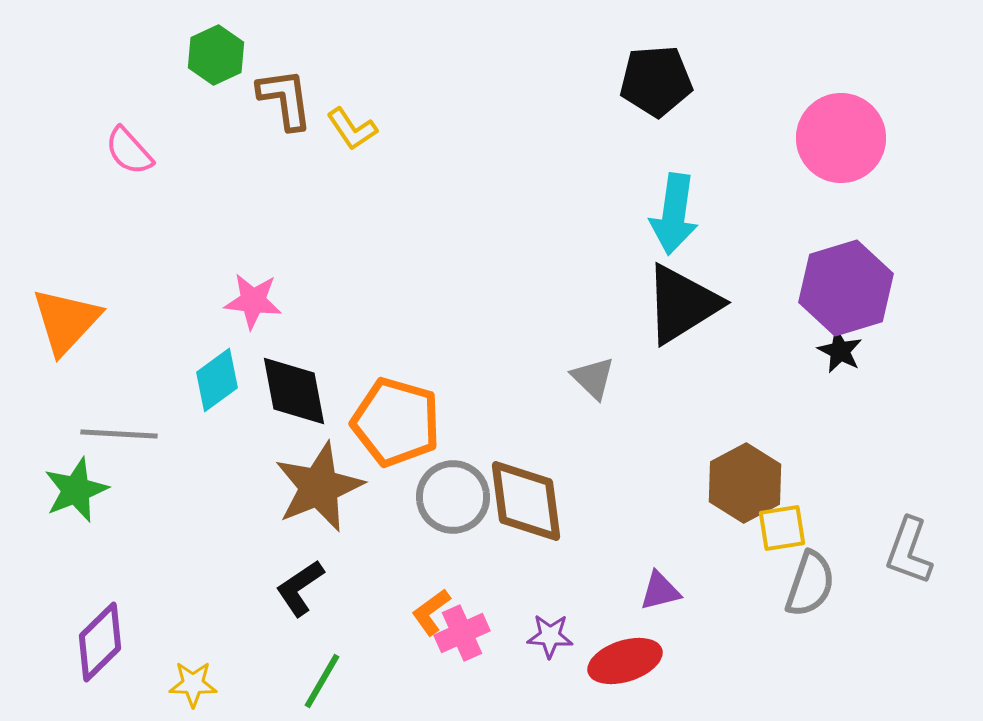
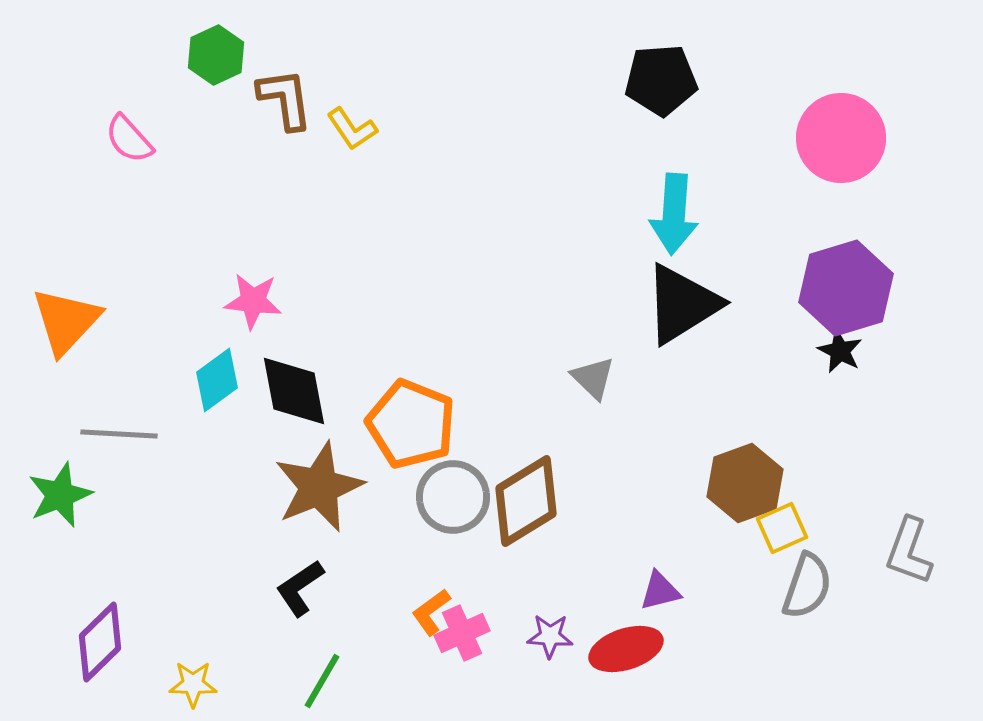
black pentagon: moved 5 px right, 1 px up
pink semicircle: moved 12 px up
cyan arrow: rotated 4 degrees counterclockwise
orange pentagon: moved 15 px right, 2 px down; rotated 6 degrees clockwise
brown hexagon: rotated 8 degrees clockwise
green star: moved 16 px left, 5 px down
brown diamond: rotated 66 degrees clockwise
yellow square: rotated 15 degrees counterclockwise
gray semicircle: moved 3 px left, 2 px down
red ellipse: moved 1 px right, 12 px up
